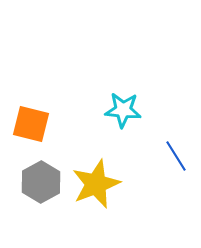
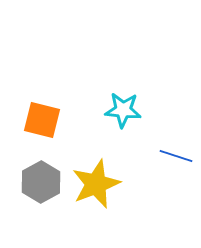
orange square: moved 11 px right, 4 px up
blue line: rotated 40 degrees counterclockwise
